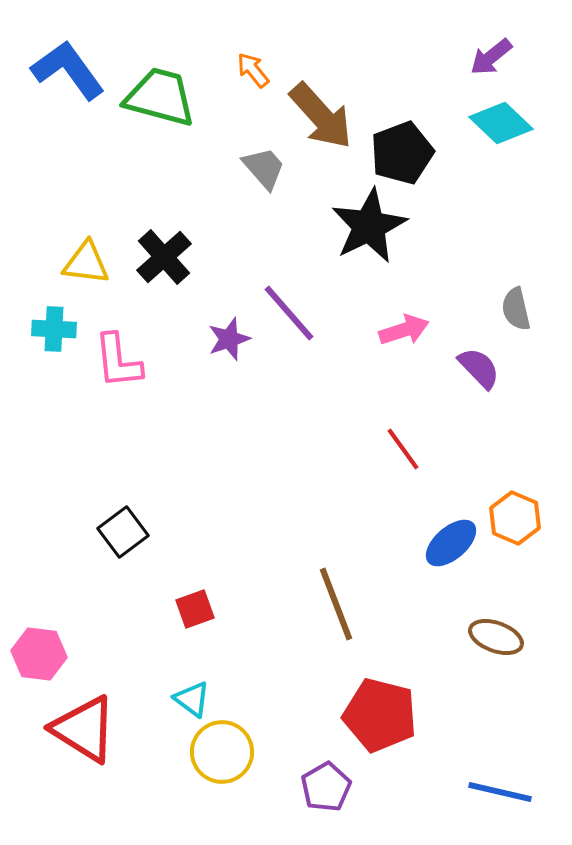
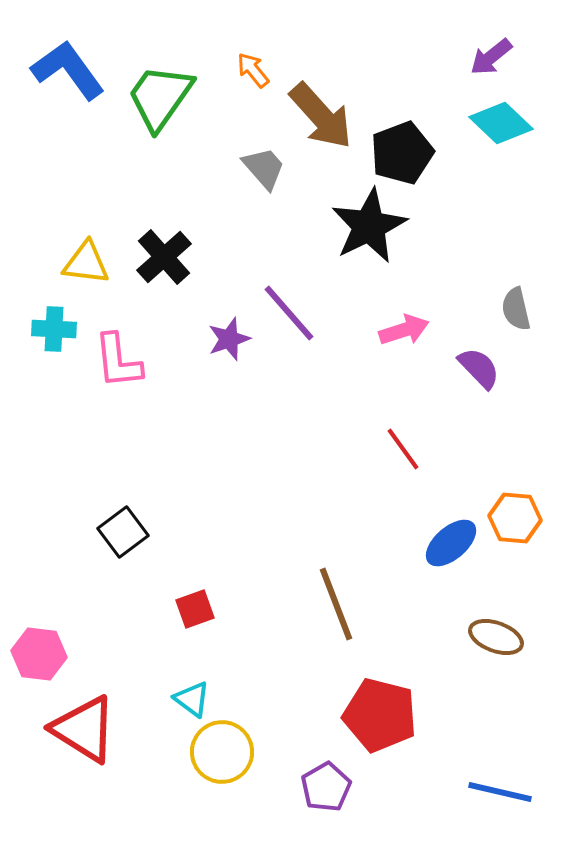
green trapezoid: rotated 70 degrees counterclockwise
orange hexagon: rotated 18 degrees counterclockwise
